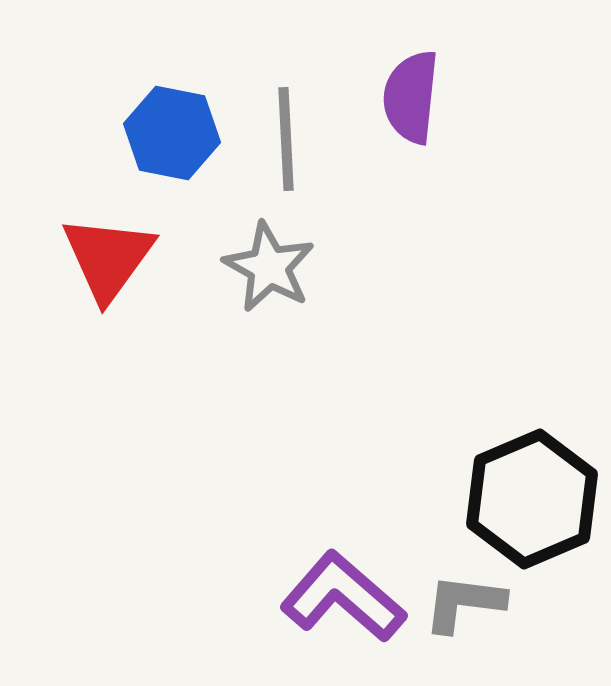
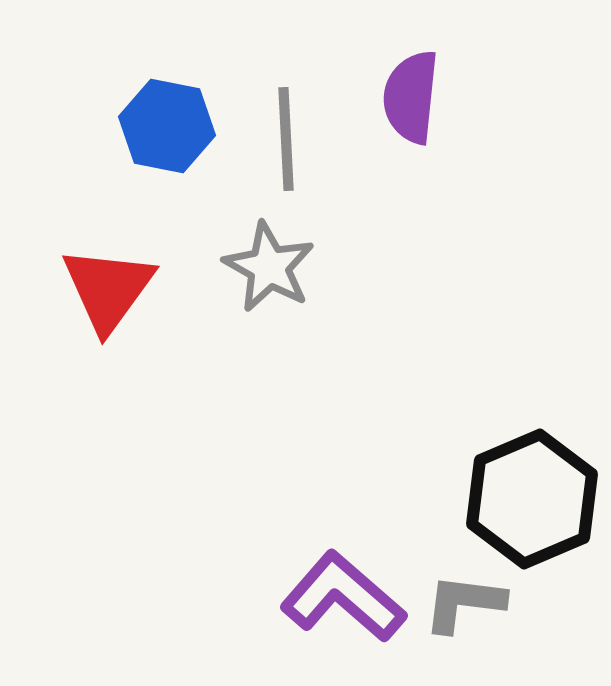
blue hexagon: moved 5 px left, 7 px up
red triangle: moved 31 px down
